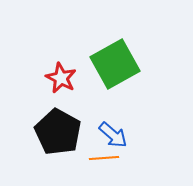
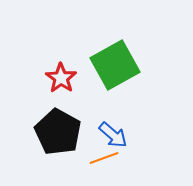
green square: moved 1 px down
red star: rotated 8 degrees clockwise
orange line: rotated 16 degrees counterclockwise
